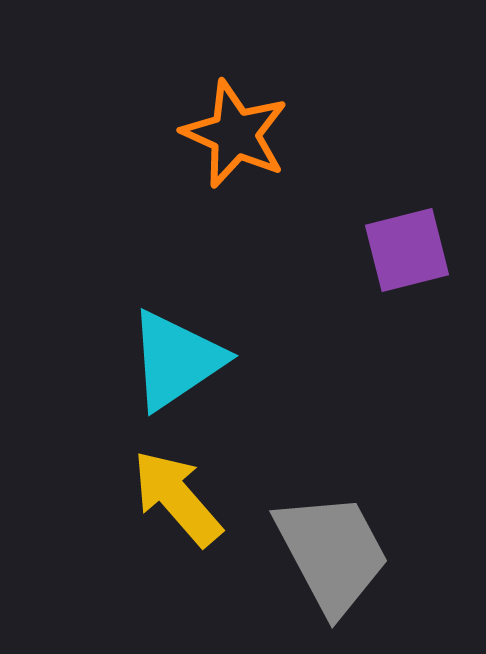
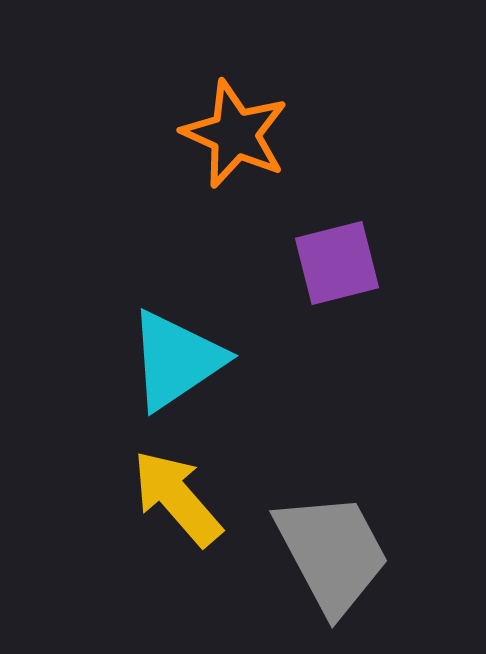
purple square: moved 70 px left, 13 px down
